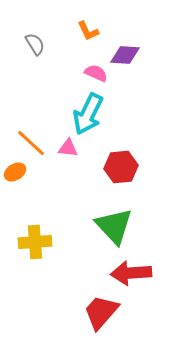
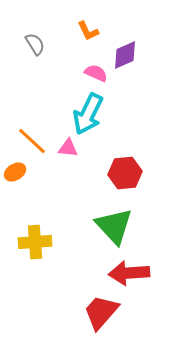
purple diamond: rotated 28 degrees counterclockwise
orange line: moved 1 px right, 2 px up
red hexagon: moved 4 px right, 6 px down
red arrow: moved 2 px left
